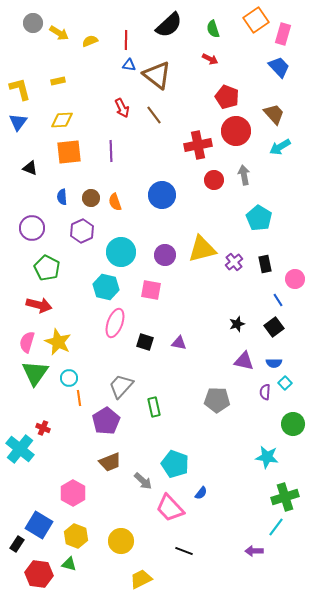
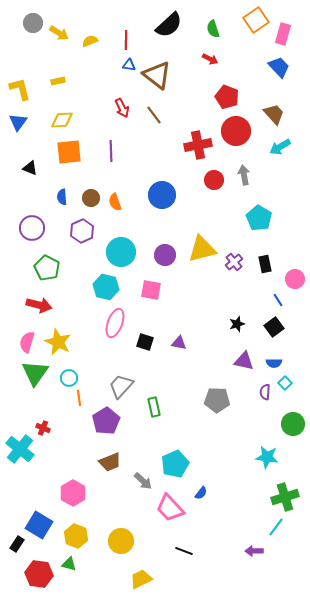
cyan pentagon at (175, 464): rotated 28 degrees clockwise
